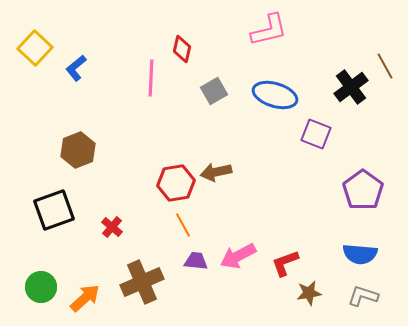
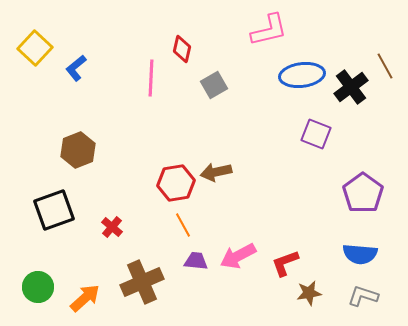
gray square: moved 6 px up
blue ellipse: moved 27 px right, 20 px up; rotated 24 degrees counterclockwise
purple pentagon: moved 3 px down
green circle: moved 3 px left
